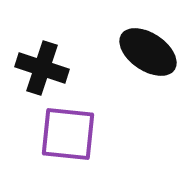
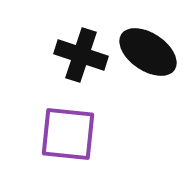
black cross: moved 39 px right, 13 px up
